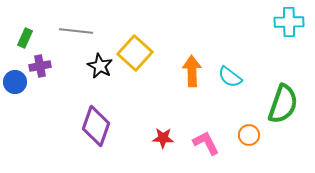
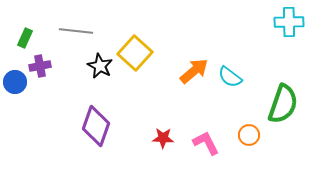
orange arrow: moved 2 px right; rotated 52 degrees clockwise
